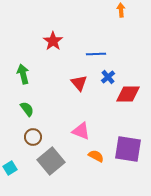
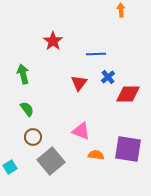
red triangle: rotated 18 degrees clockwise
orange semicircle: moved 1 px up; rotated 21 degrees counterclockwise
cyan square: moved 1 px up
